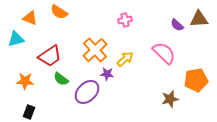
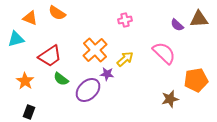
orange semicircle: moved 2 px left, 1 px down
orange star: rotated 30 degrees clockwise
purple ellipse: moved 1 px right, 2 px up
